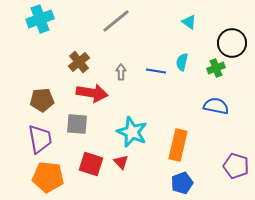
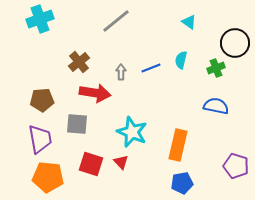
black circle: moved 3 px right
cyan semicircle: moved 1 px left, 2 px up
blue line: moved 5 px left, 3 px up; rotated 30 degrees counterclockwise
red arrow: moved 3 px right
blue pentagon: rotated 10 degrees clockwise
